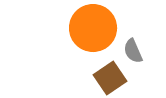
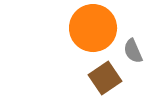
brown square: moved 5 px left
